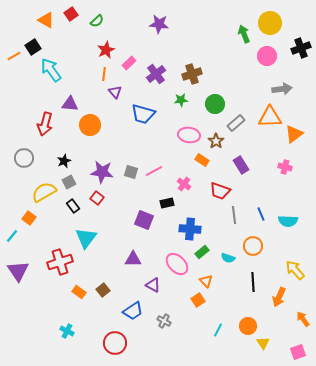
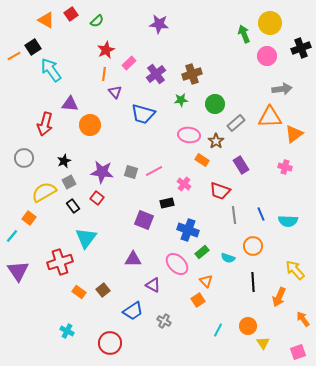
blue cross at (190, 229): moved 2 px left, 1 px down; rotated 15 degrees clockwise
red circle at (115, 343): moved 5 px left
